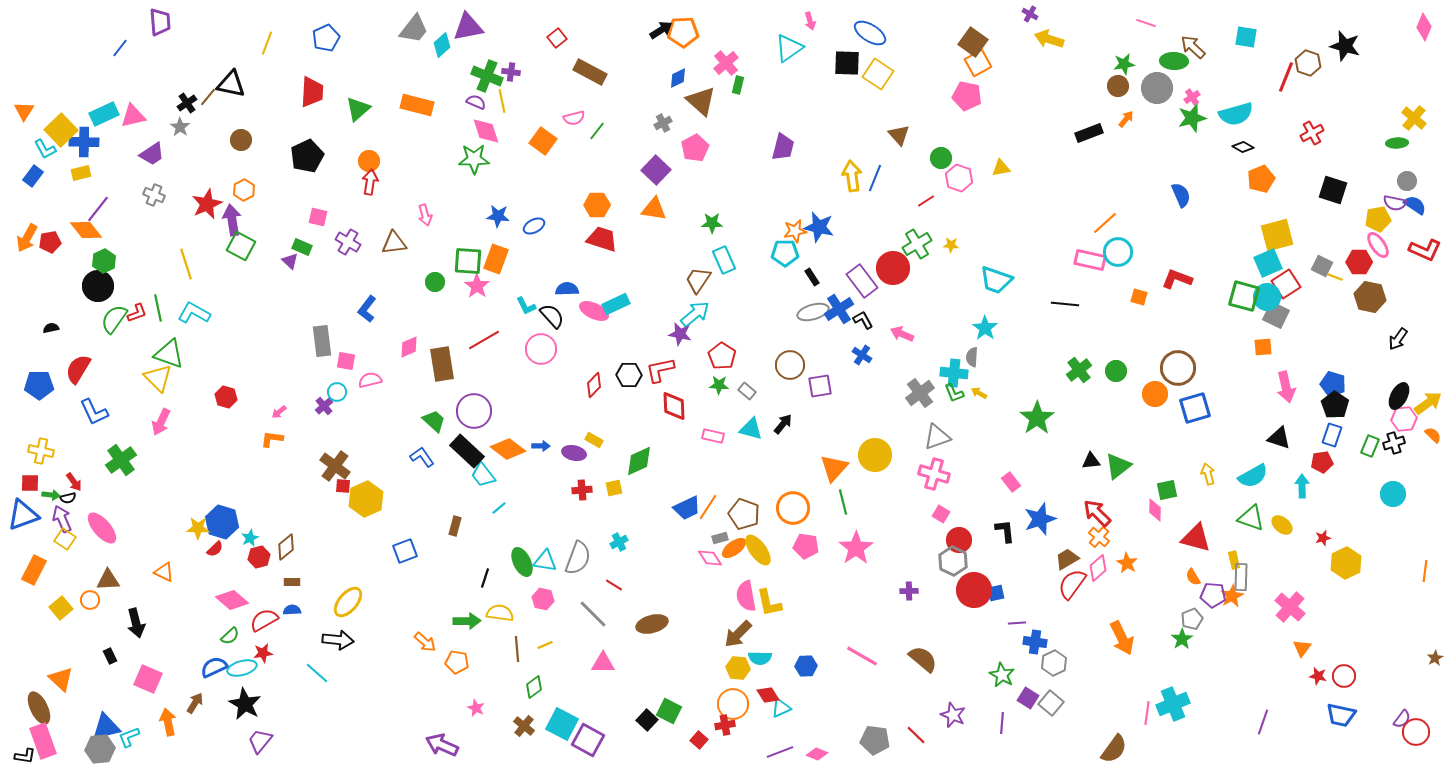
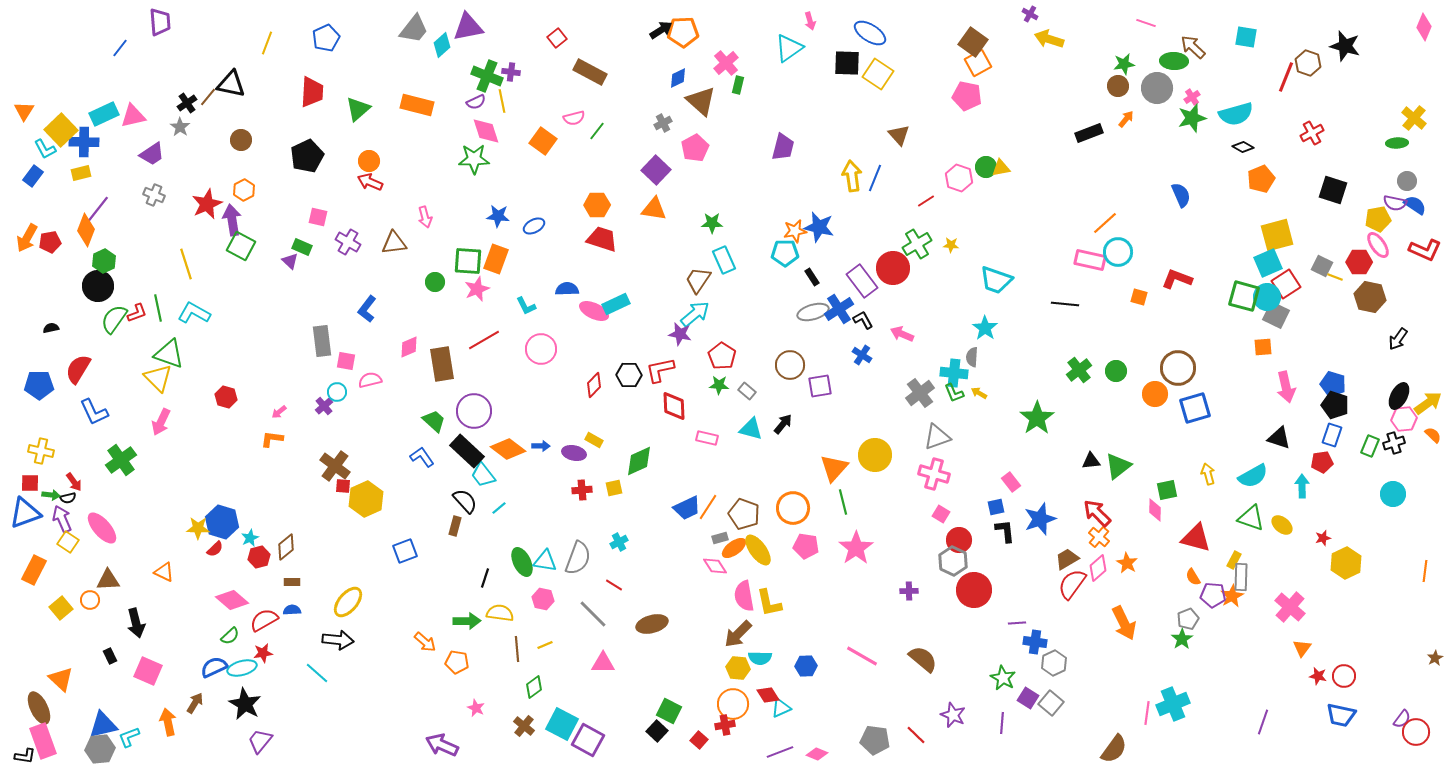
purple semicircle at (476, 102): rotated 132 degrees clockwise
green circle at (941, 158): moved 45 px right, 9 px down
red arrow at (370, 182): rotated 75 degrees counterclockwise
pink arrow at (425, 215): moved 2 px down
orange diamond at (86, 230): rotated 60 degrees clockwise
pink star at (477, 286): moved 3 px down; rotated 15 degrees clockwise
black semicircle at (552, 316): moved 87 px left, 185 px down
black pentagon at (1335, 405): rotated 16 degrees counterclockwise
pink rectangle at (713, 436): moved 6 px left, 2 px down
blue triangle at (23, 515): moved 2 px right, 2 px up
yellow square at (65, 539): moved 3 px right, 3 px down
pink diamond at (710, 558): moved 5 px right, 8 px down
yellow rectangle at (1234, 560): rotated 42 degrees clockwise
blue square at (996, 593): moved 86 px up
pink semicircle at (746, 596): moved 2 px left
gray pentagon at (1192, 619): moved 4 px left
orange arrow at (1122, 638): moved 2 px right, 15 px up
green star at (1002, 675): moved 1 px right, 3 px down
pink square at (148, 679): moved 8 px up
black square at (647, 720): moved 10 px right, 11 px down
blue triangle at (106, 727): moved 3 px left, 2 px up
